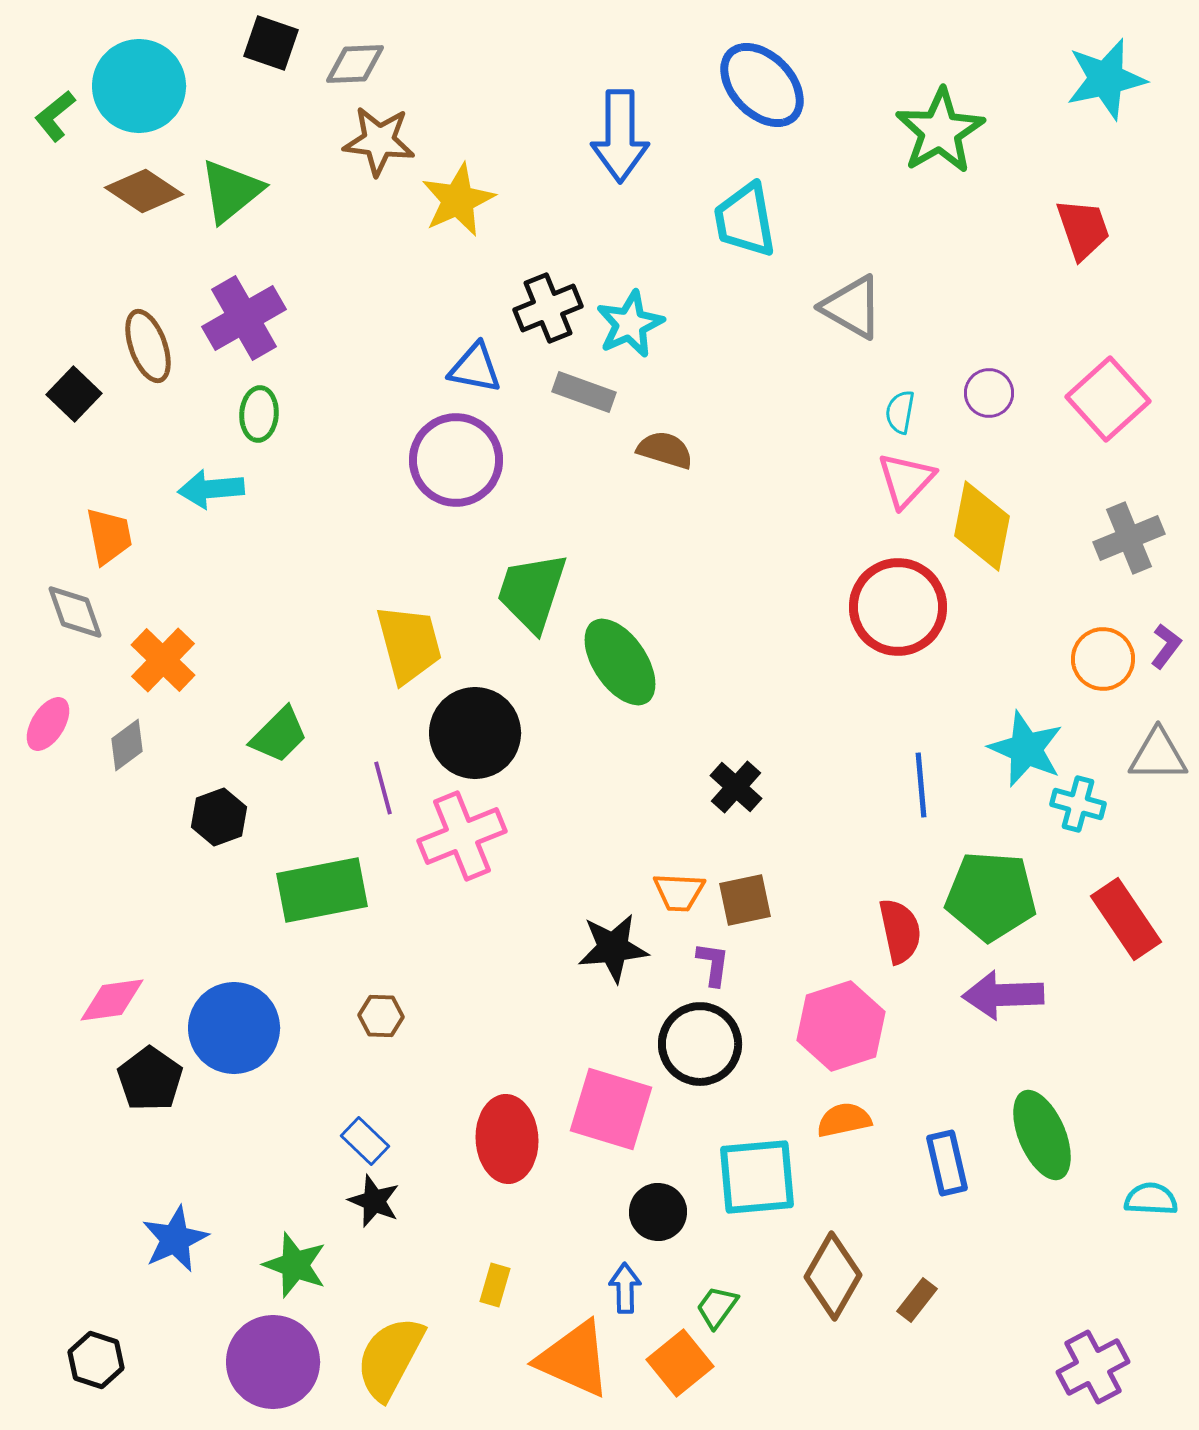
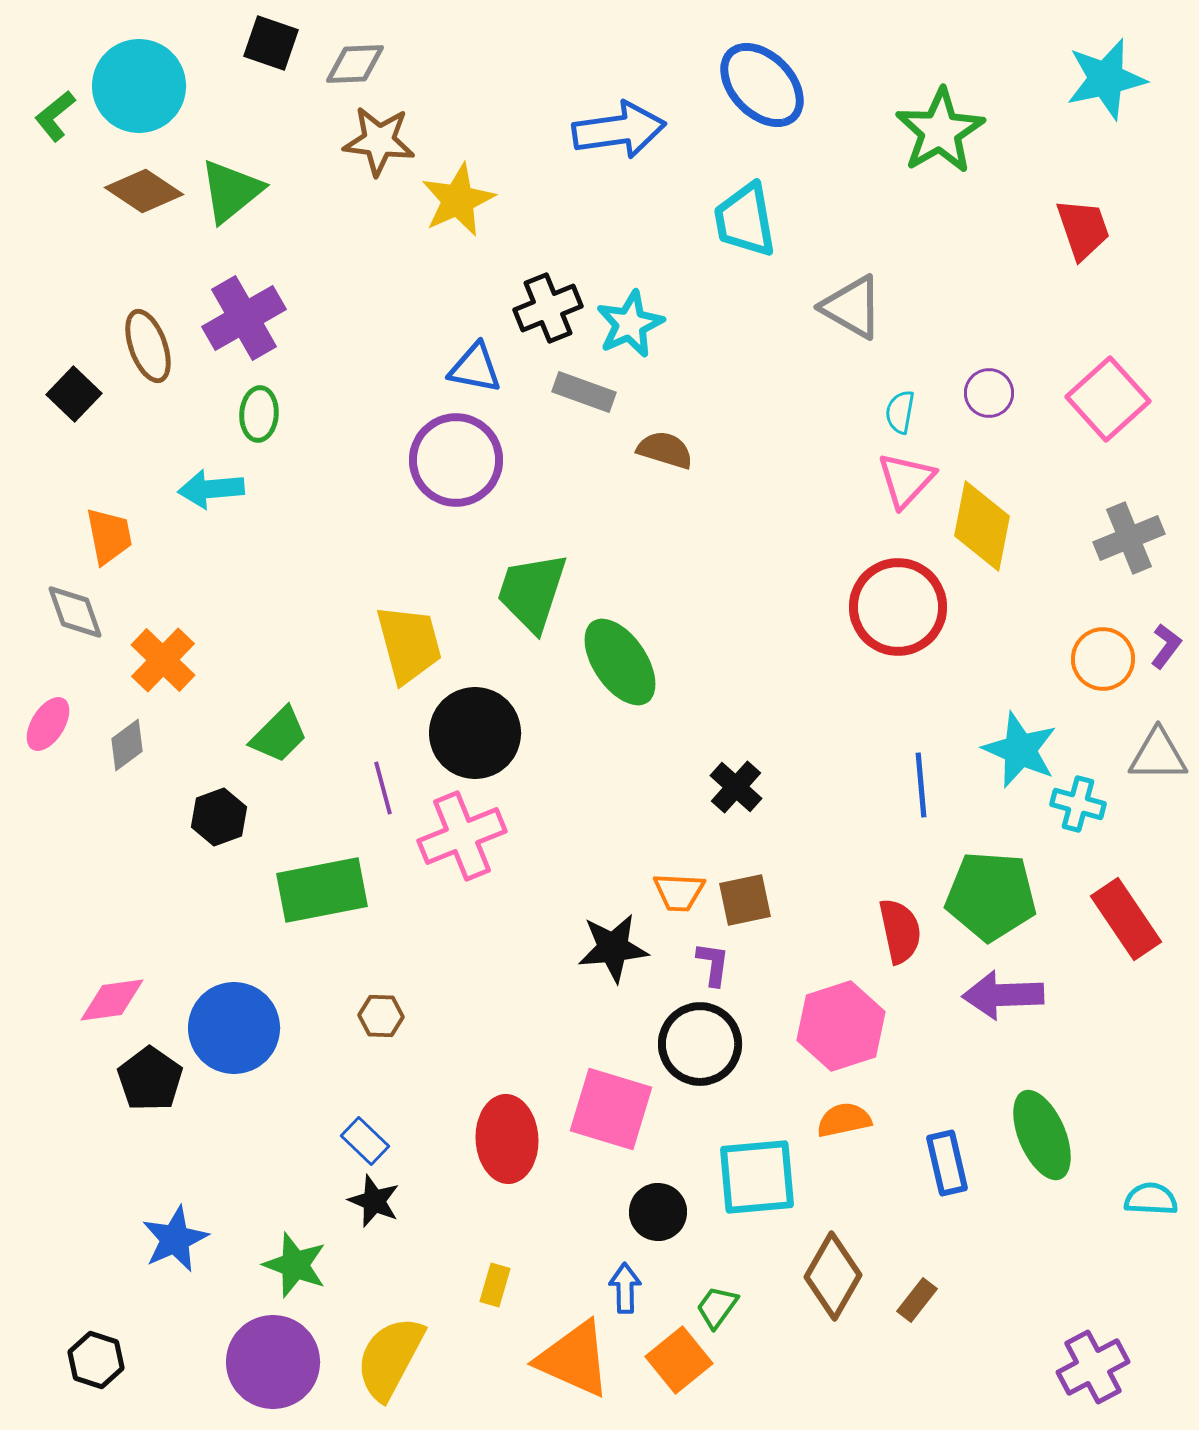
blue arrow at (620, 136): moved 1 px left, 6 px up; rotated 98 degrees counterclockwise
cyan star at (1026, 749): moved 6 px left, 1 px down
orange square at (680, 1363): moved 1 px left, 3 px up
